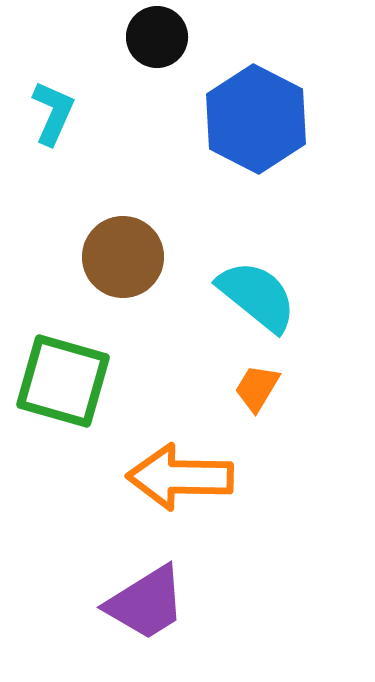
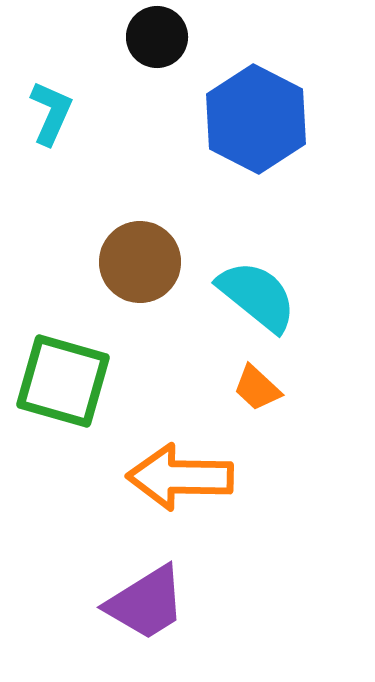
cyan L-shape: moved 2 px left
brown circle: moved 17 px right, 5 px down
orange trapezoid: rotated 78 degrees counterclockwise
